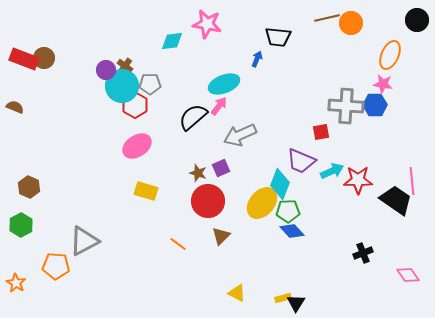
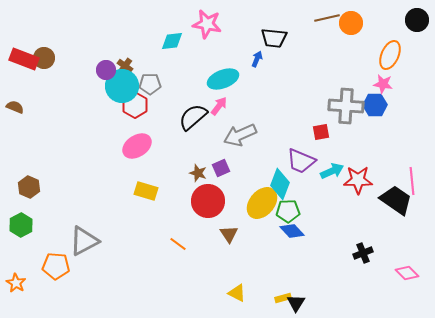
black trapezoid at (278, 37): moved 4 px left, 1 px down
cyan ellipse at (224, 84): moved 1 px left, 5 px up
brown triangle at (221, 236): moved 8 px right, 2 px up; rotated 18 degrees counterclockwise
pink diamond at (408, 275): moved 1 px left, 2 px up; rotated 10 degrees counterclockwise
